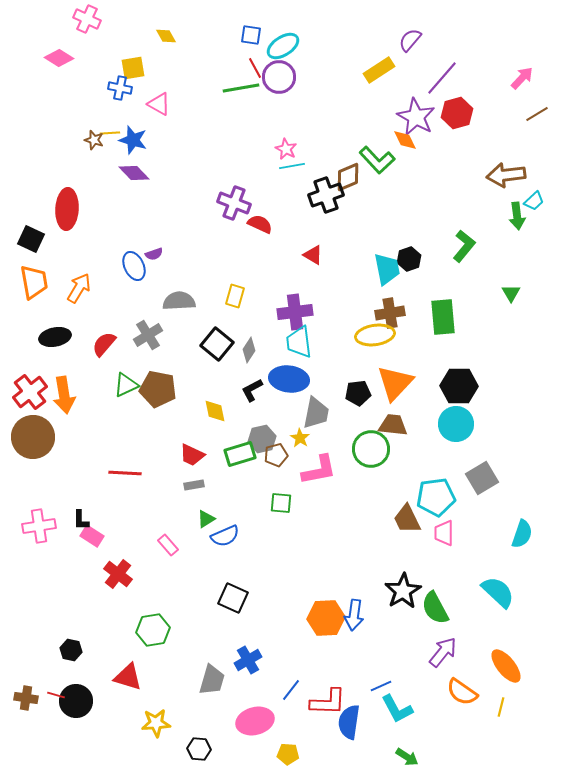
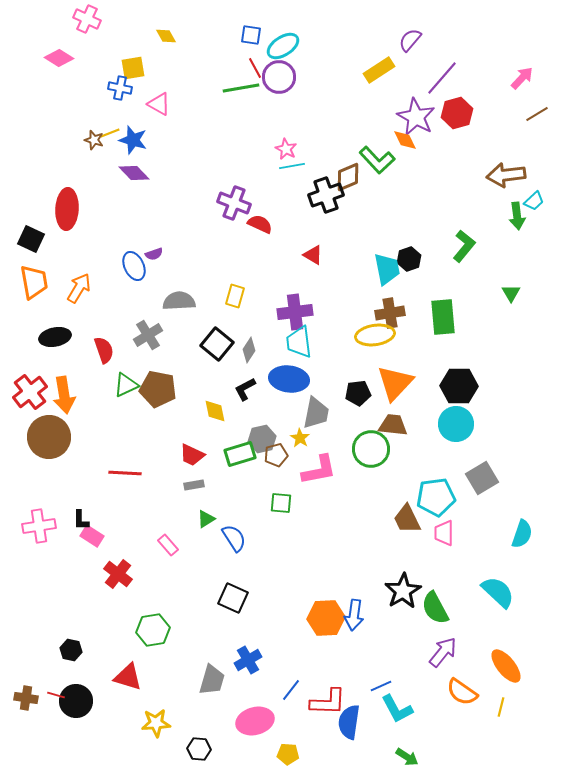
yellow line at (110, 133): rotated 18 degrees counterclockwise
red semicircle at (104, 344): moved 6 px down; rotated 120 degrees clockwise
black L-shape at (252, 390): moved 7 px left, 1 px up
brown circle at (33, 437): moved 16 px right
blue semicircle at (225, 536): moved 9 px right, 2 px down; rotated 100 degrees counterclockwise
